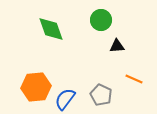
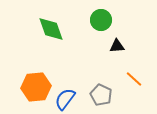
orange line: rotated 18 degrees clockwise
